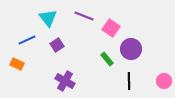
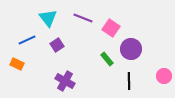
purple line: moved 1 px left, 2 px down
pink circle: moved 5 px up
